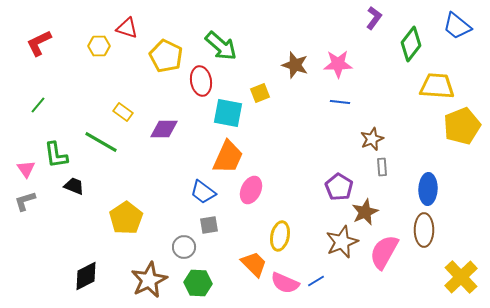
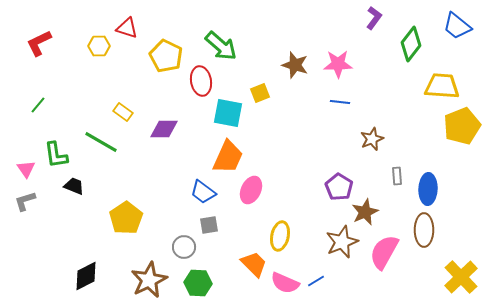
yellow trapezoid at (437, 86): moved 5 px right
gray rectangle at (382, 167): moved 15 px right, 9 px down
